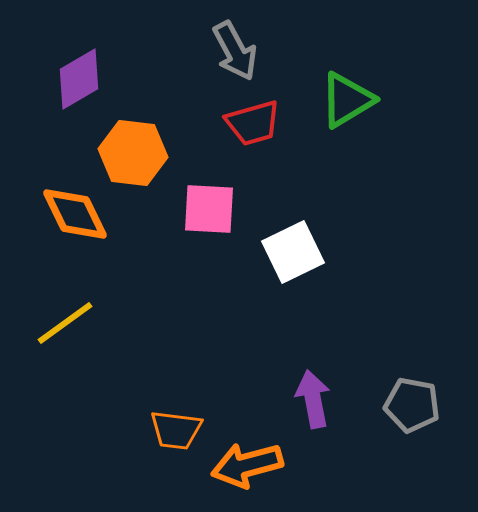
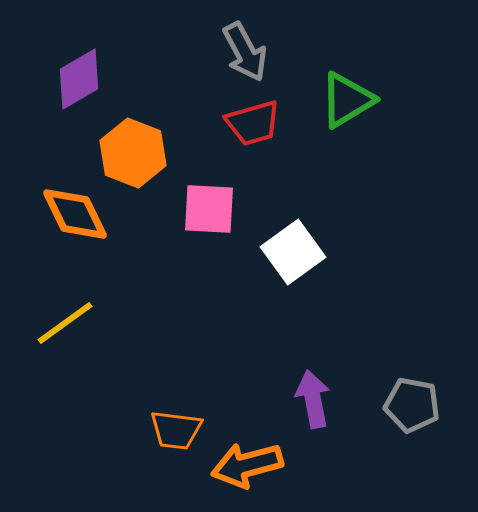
gray arrow: moved 10 px right, 1 px down
orange hexagon: rotated 14 degrees clockwise
white square: rotated 10 degrees counterclockwise
